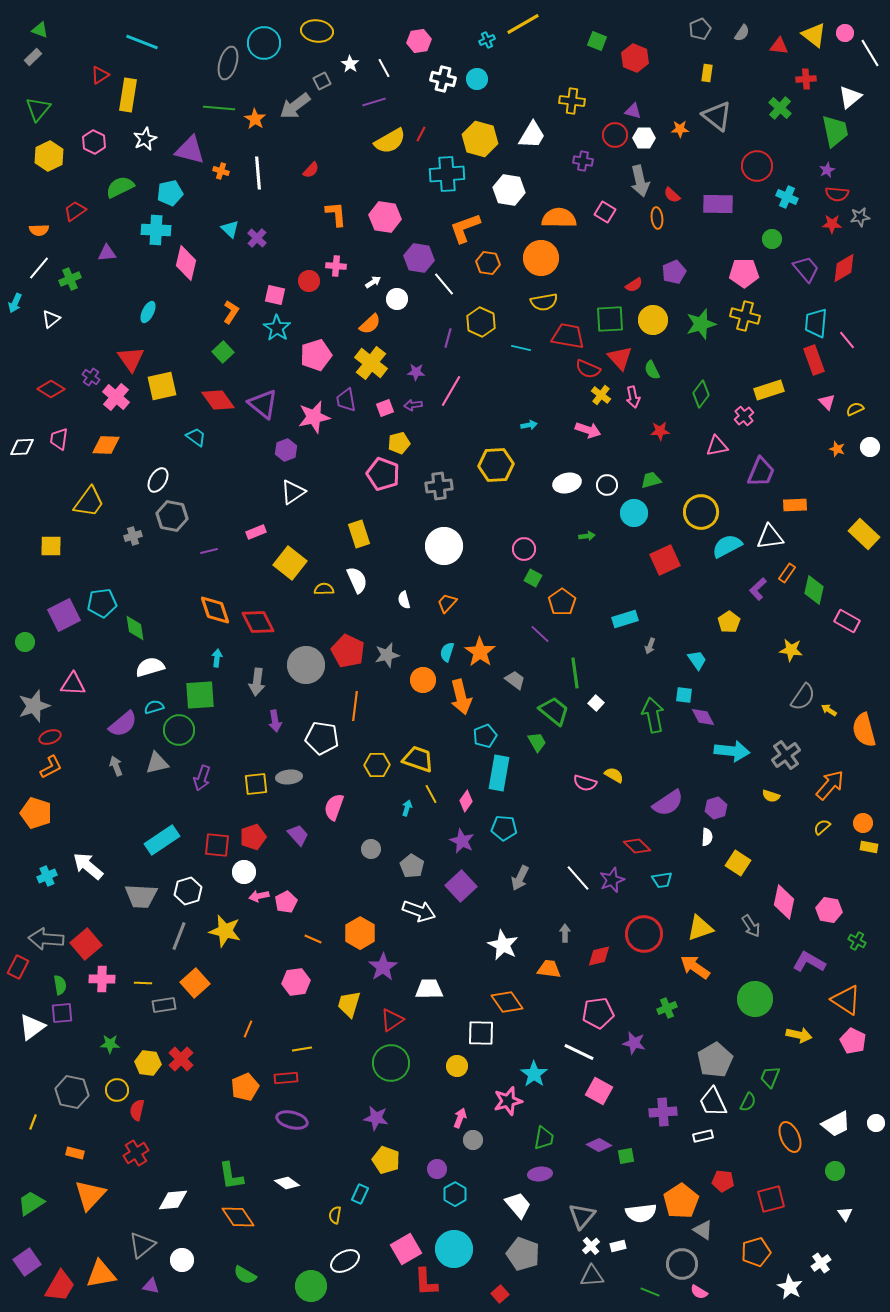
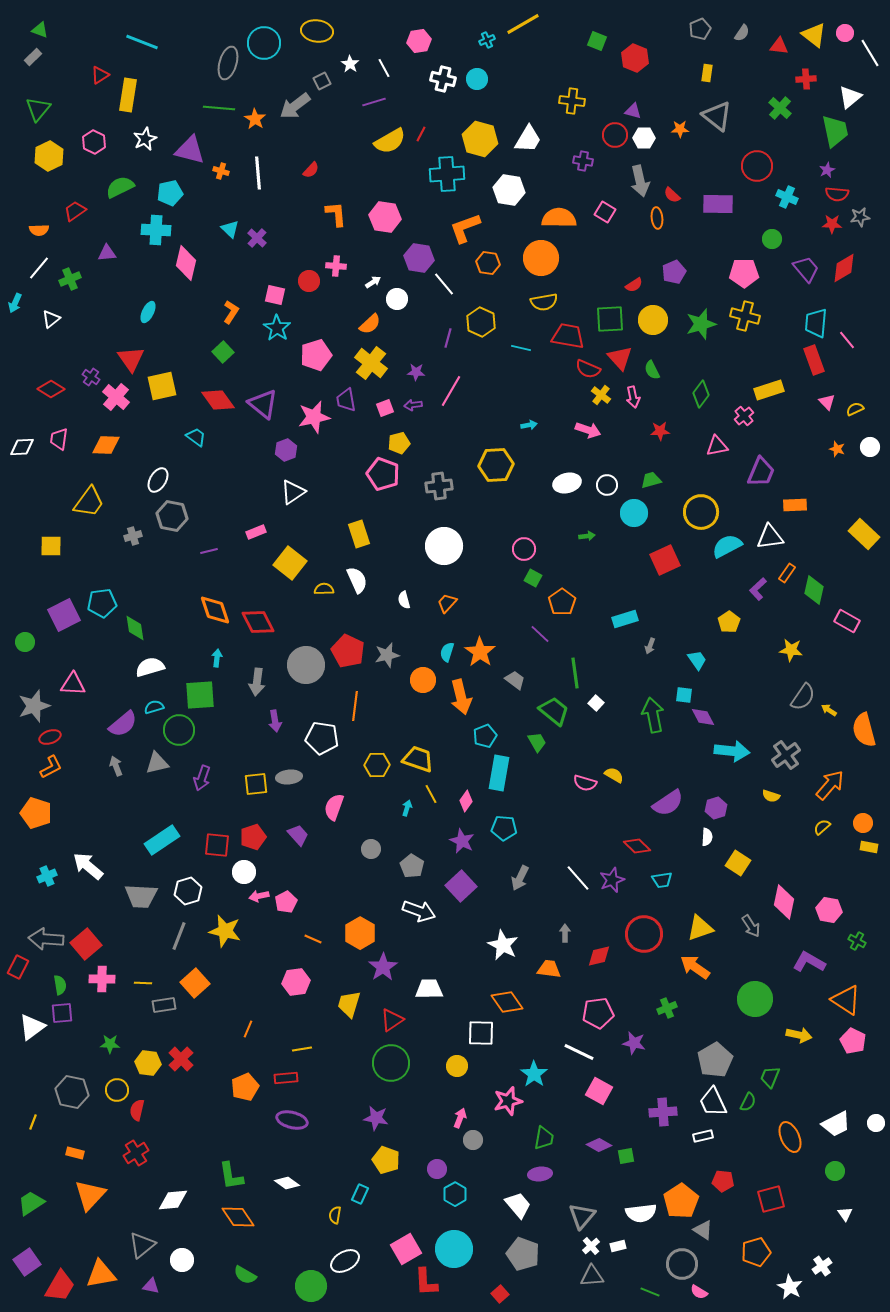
white trapezoid at (532, 135): moved 4 px left, 4 px down
white cross at (821, 1263): moved 1 px right, 3 px down
